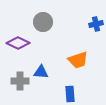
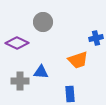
blue cross: moved 14 px down
purple diamond: moved 1 px left
